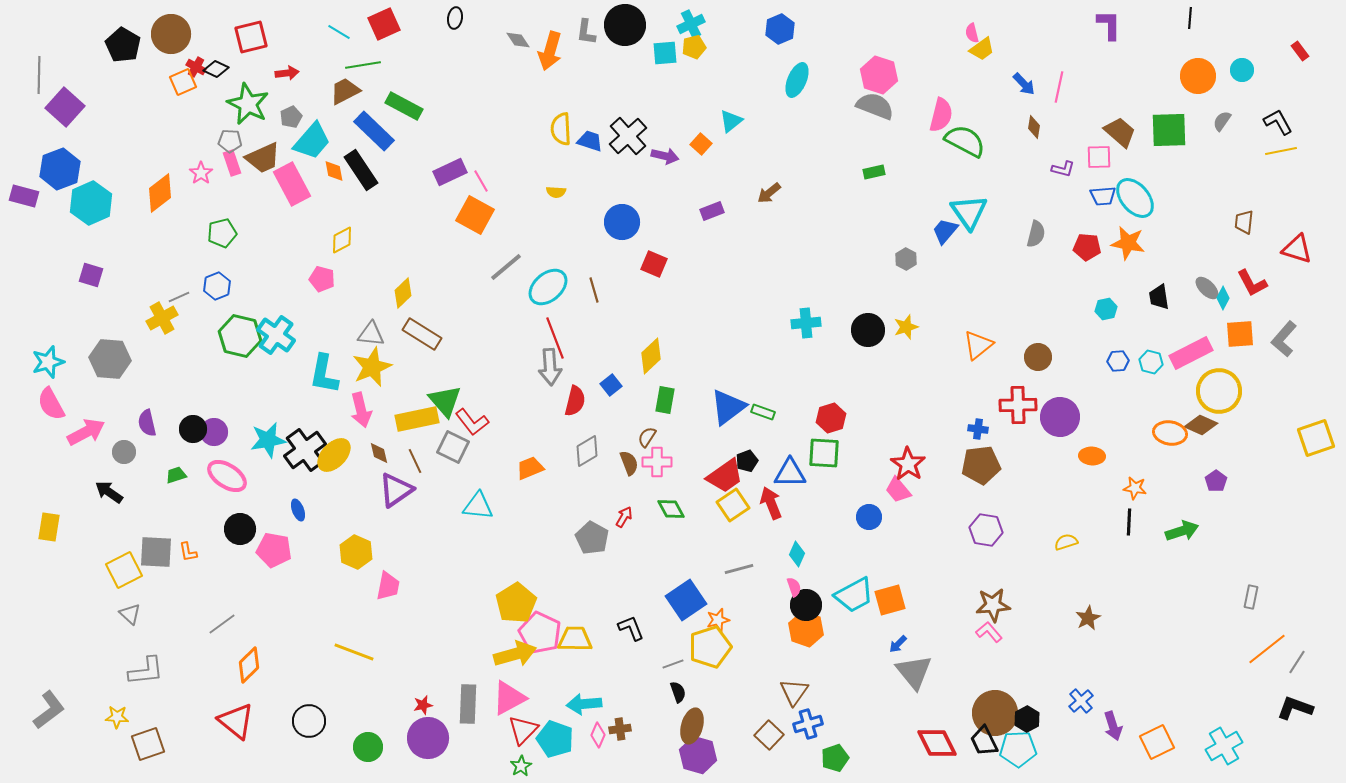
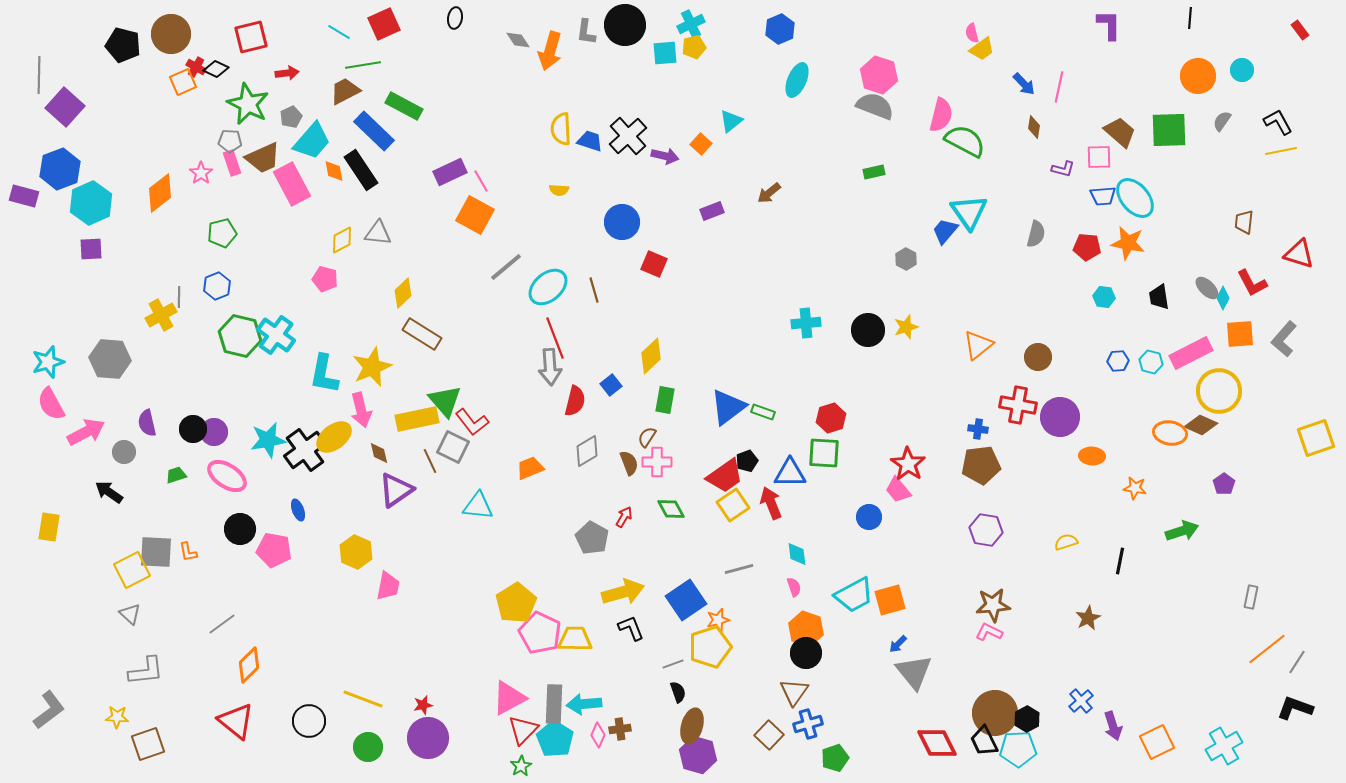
black pentagon at (123, 45): rotated 16 degrees counterclockwise
red rectangle at (1300, 51): moved 21 px up
yellow semicircle at (556, 192): moved 3 px right, 2 px up
red triangle at (1297, 249): moved 2 px right, 5 px down
purple square at (91, 275): moved 26 px up; rotated 20 degrees counterclockwise
pink pentagon at (322, 279): moved 3 px right
gray line at (179, 297): rotated 65 degrees counterclockwise
cyan hexagon at (1106, 309): moved 2 px left, 12 px up; rotated 20 degrees clockwise
yellow cross at (162, 318): moved 1 px left, 3 px up
gray triangle at (371, 334): moved 7 px right, 101 px up
red cross at (1018, 405): rotated 12 degrees clockwise
yellow ellipse at (334, 455): moved 18 px up; rotated 9 degrees clockwise
brown line at (415, 461): moved 15 px right
purple pentagon at (1216, 481): moved 8 px right, 3 px down
black line at (1129, 522): moved 9 px left, 39 px down; rotated 8 degrees clockwise
cyan diamond at (797, 554): rotated 30 degrees counterclockwise
yellow square at (124, 570): moved 8 px right
black circle at (806, 605): moved 48 px down
pink L-shape at (989, 632): rotated 24 degrees counterclockwise
yellow line at (354, 652): moved 9 px right, 47 px down
yellow arrow at (515, 654): moved 108 px right, 62 px up
gray rectangle at (468, 704): moved 86 px right
cyan pentagon at (555, 739): rotated 12 degrees clockwise
